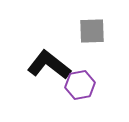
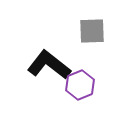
purple hexagon: rotated 12 degrees counterclockwise
